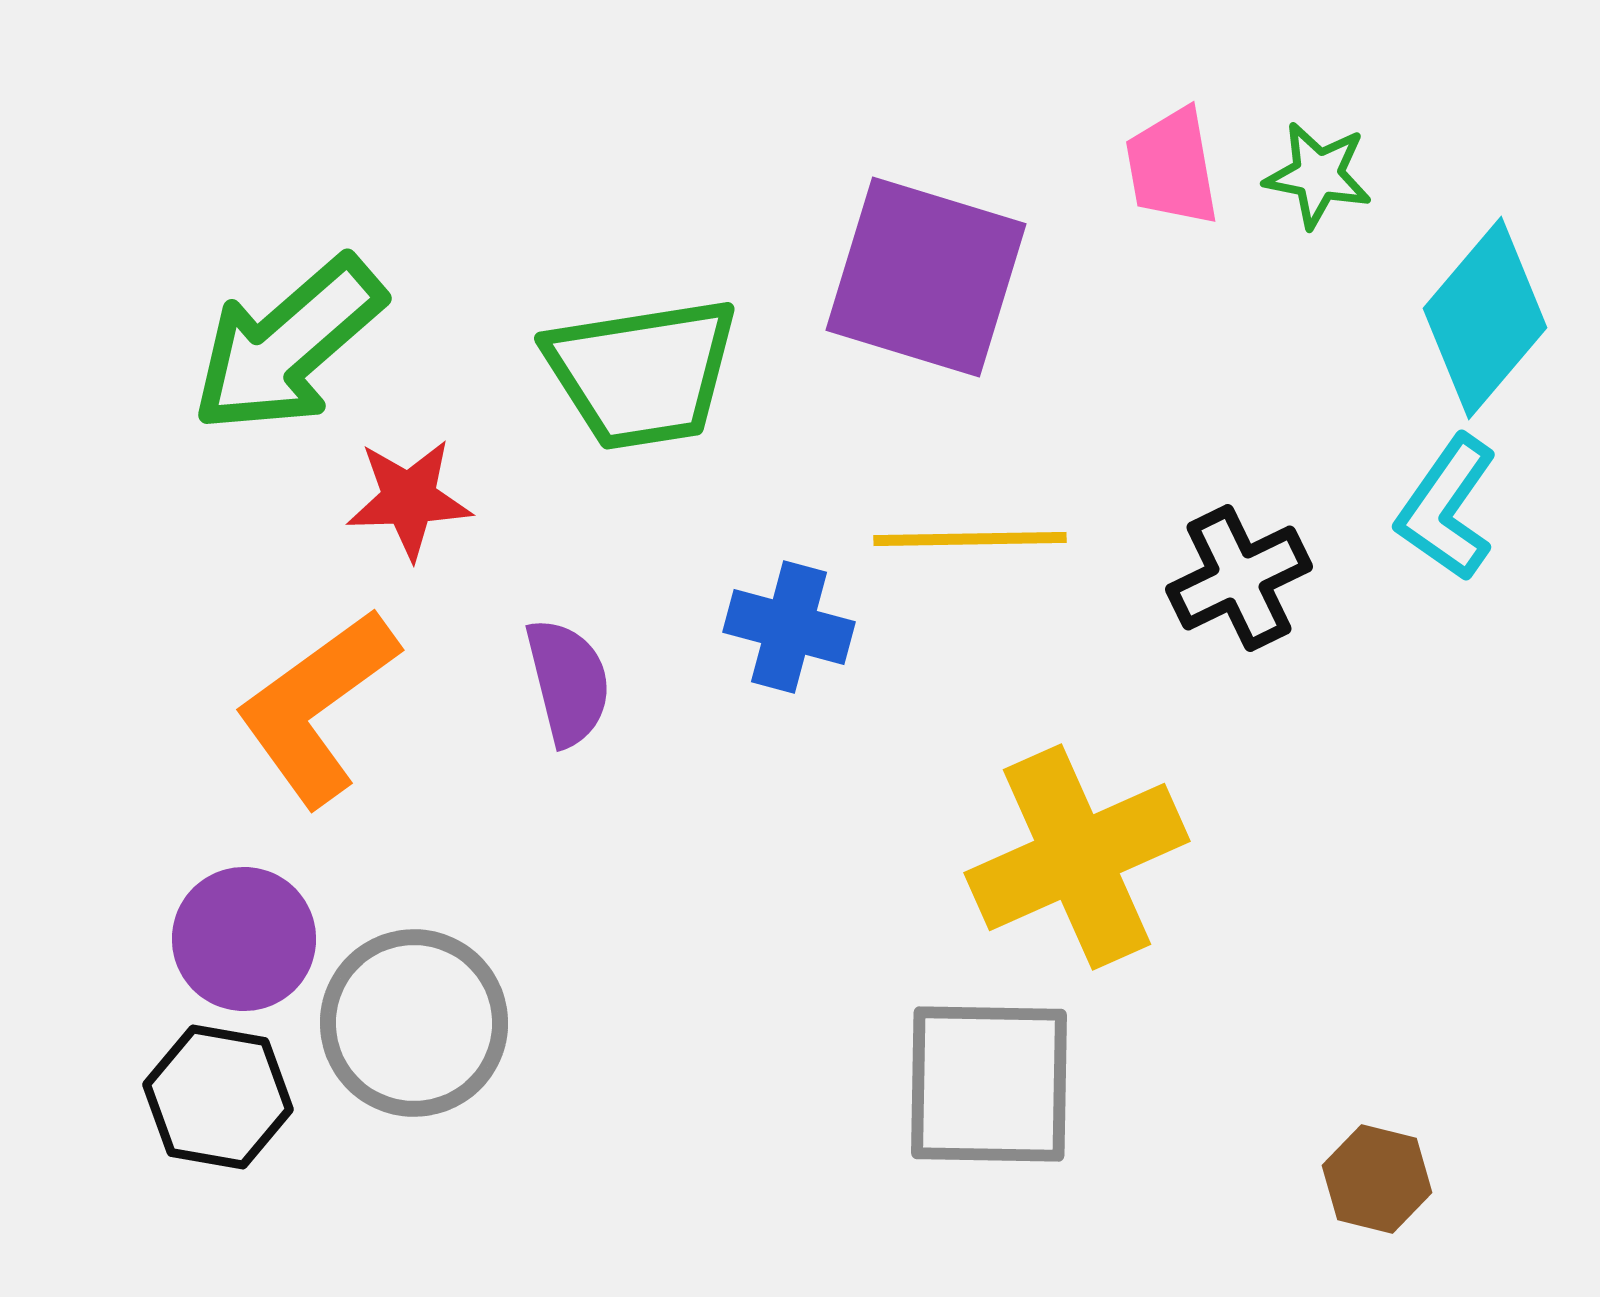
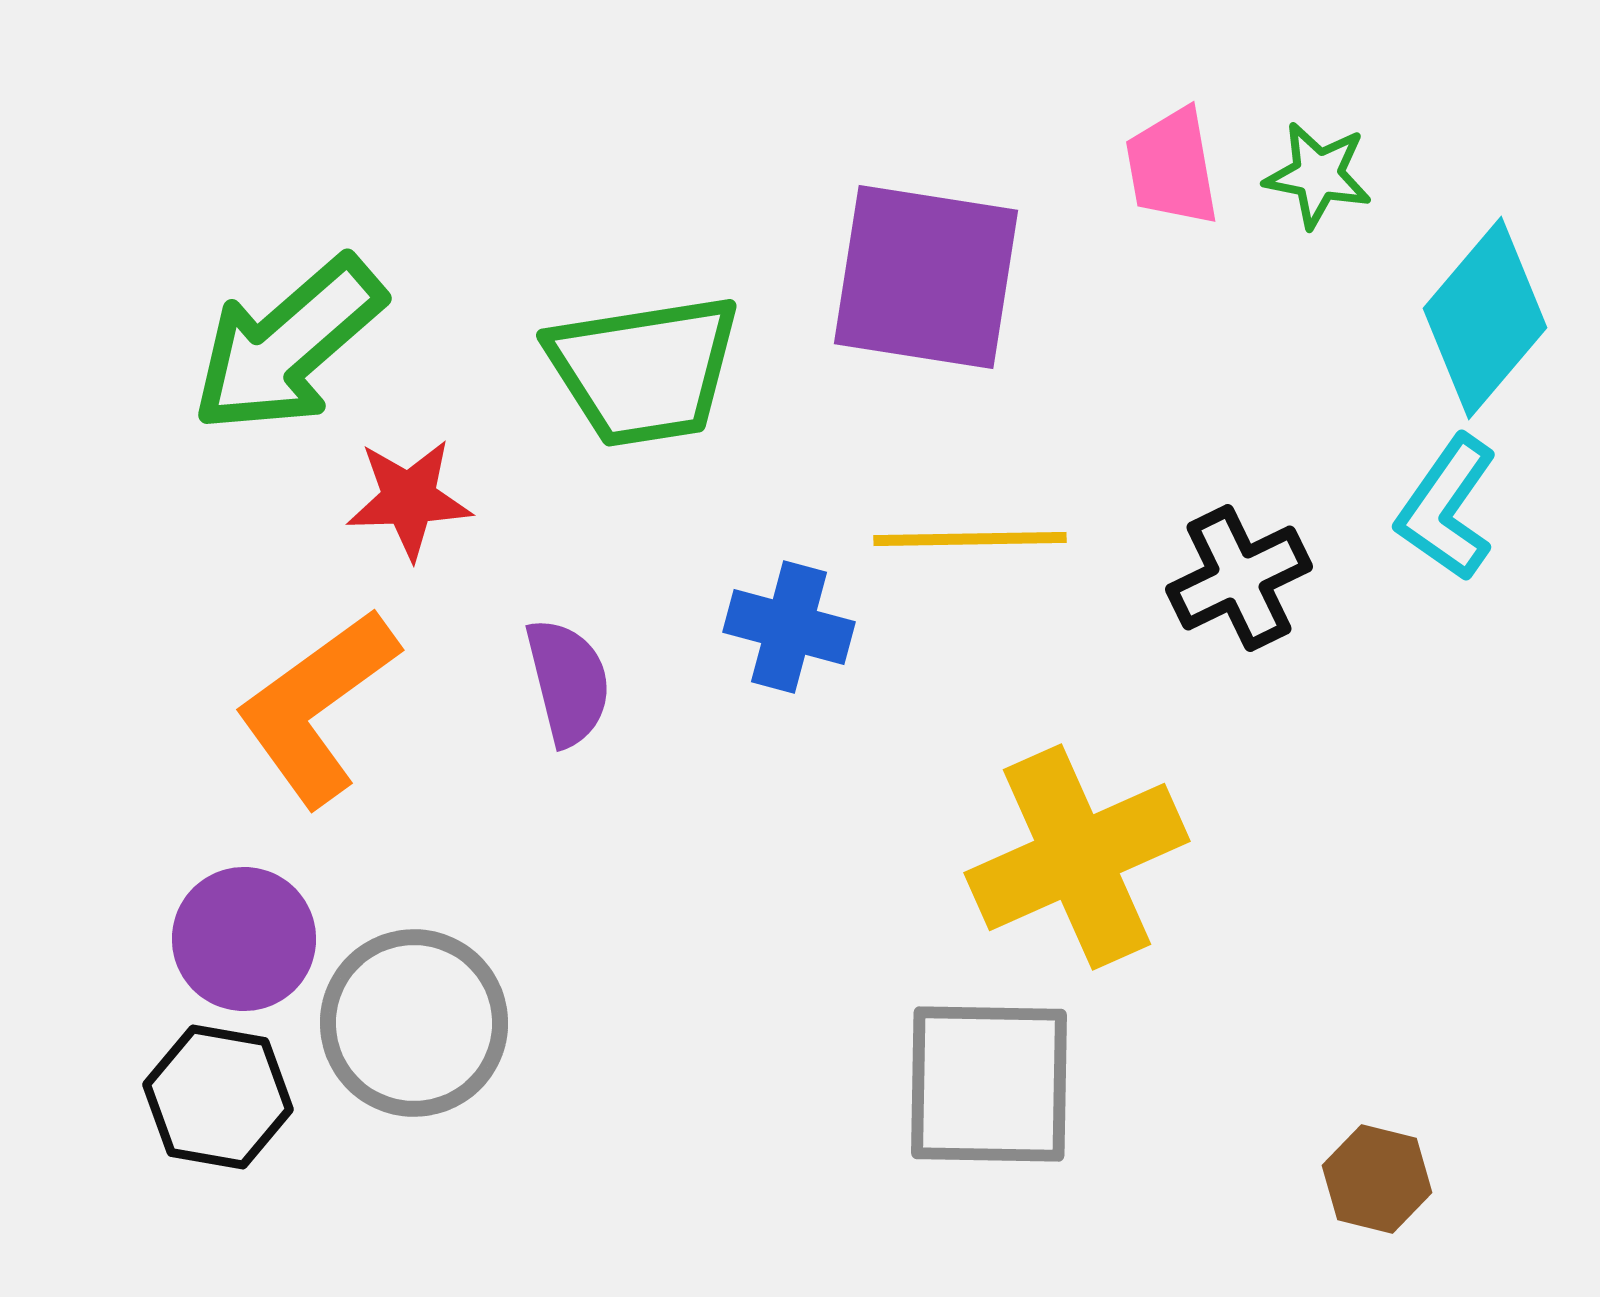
purple square: rotated 8 degrees counterclockwise
green trapezoid: moved 2 px right, 3 px up
